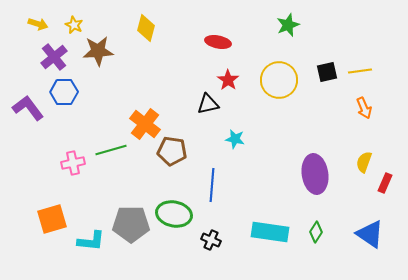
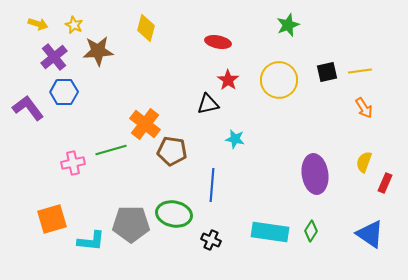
orange arrow: rotated 10 degrees counterclockwise
green diamond: moved 5 px left, 1 px up
